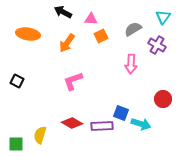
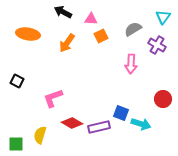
pink L-shape: moved 20 px left, 17 px down
purple rectangle: moved 3 px left, 1 px down; rotated 10 degrees counterclockwise
